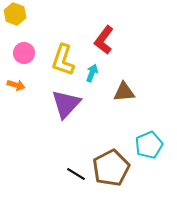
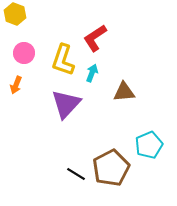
red L-shape: moved 9 px left, 2 px up; rotated 20 degrees clockwise
orange arrow: rotated 96 degrees clockwise
